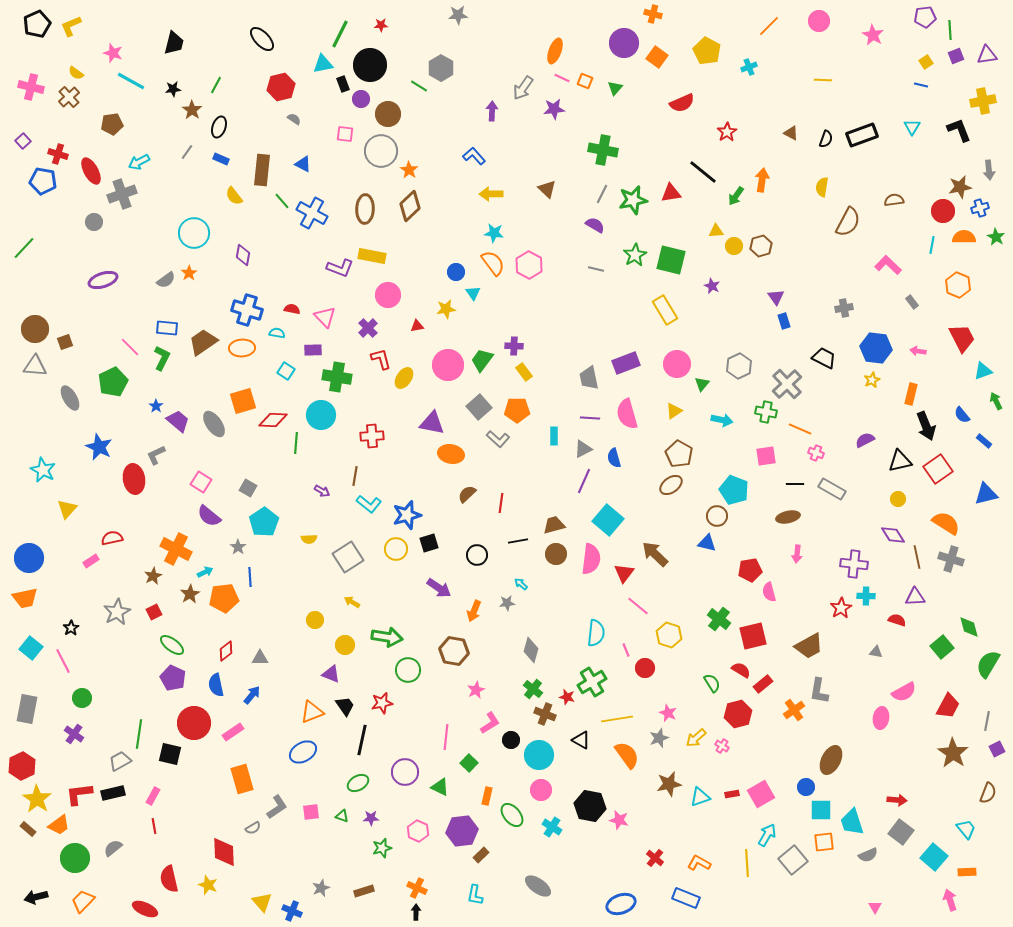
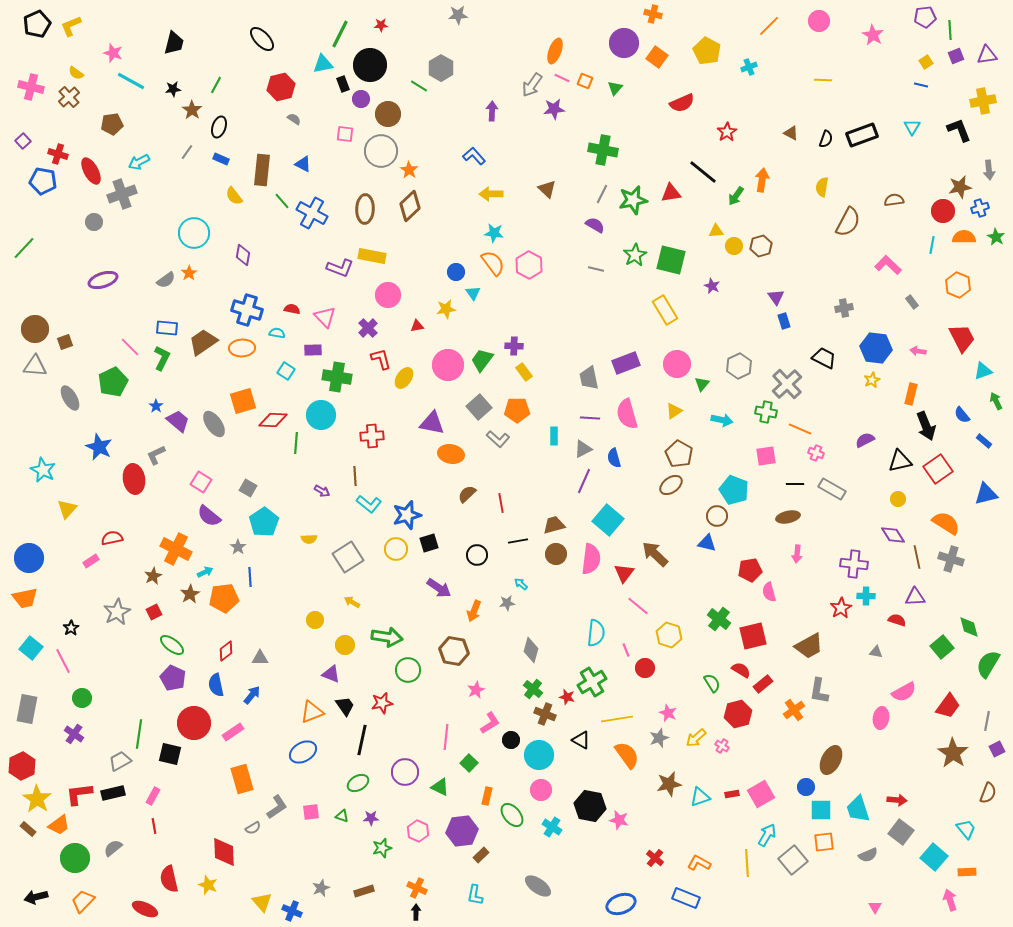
gray arrow at (523, 88): moved 9 px right, 3 px up
brown line at (355, 476): rotated 12 degrees counterclockwise
red line at (501, 503): rotated 18 degrees counterclockwise
red trapezoid at (948, 706): rotated 8 degrees clockwise
cyan trapezoid at (852, 822): moved 6 px right, 13 px up
